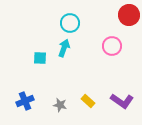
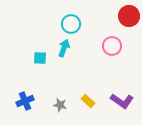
red circle: moved 1 px down
cyan circle: moved 1 px right, 1 px down
